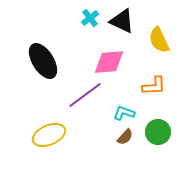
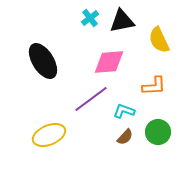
black triangle: rotated 36 degrees counterclockwise
purple line: moved 6 px right, 4 px down
cyan L-shape: moved 2 px up
